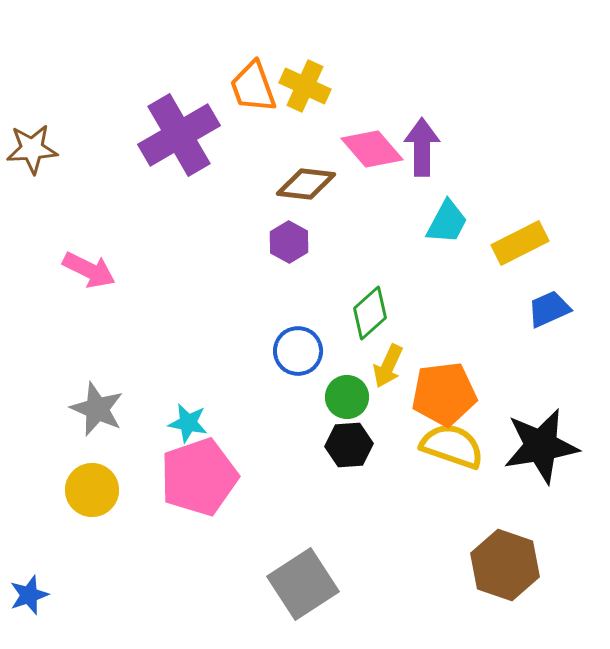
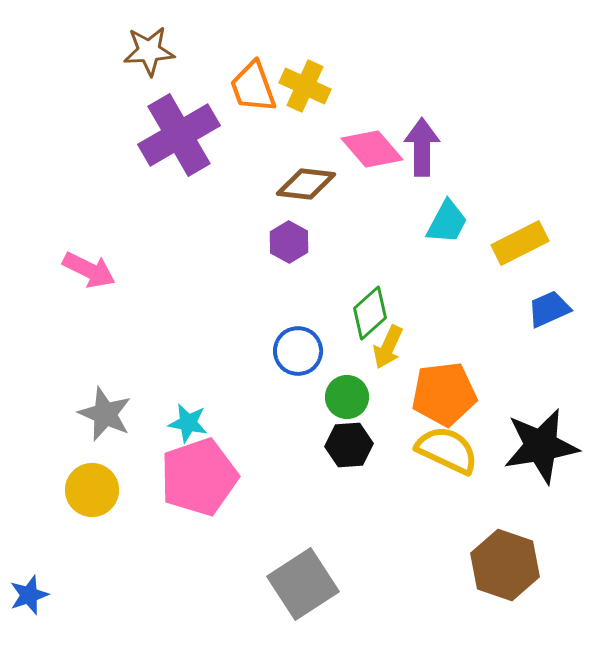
brown star: moved 117 px right, 98 px up
yellow arrow: moved 19 px up
gray star: moved 8 px right, 5 px down
yellow semicircle: moved 5 px left, 4 px down; rotated 6 degrees clockwise
